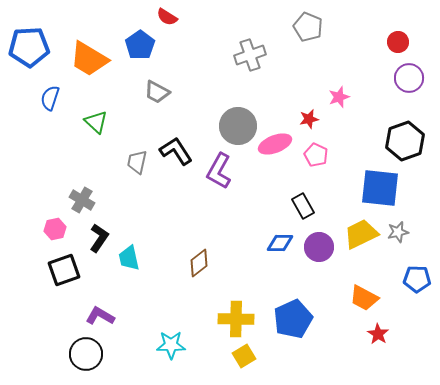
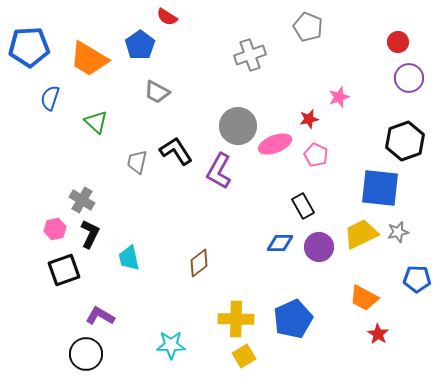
black L-shape at (99, 238): moved 9 px left, 4 px up; rotated 8 degrees counterclockwise
